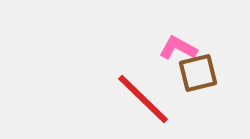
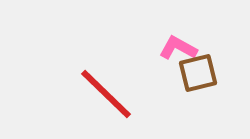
red line: moved 37 px left, 5 px up
